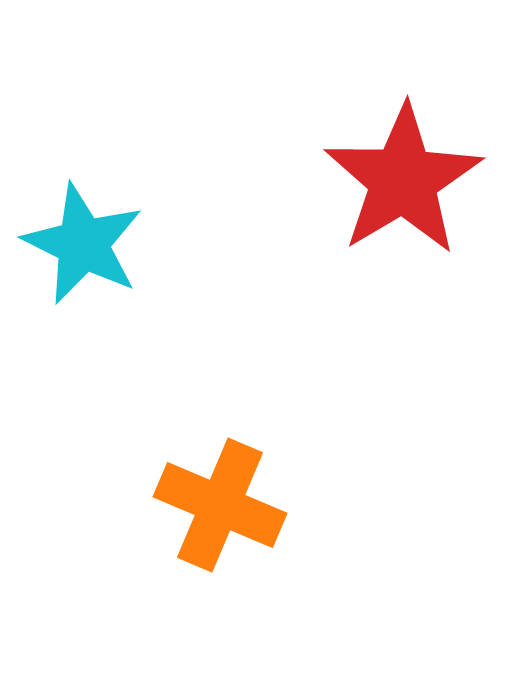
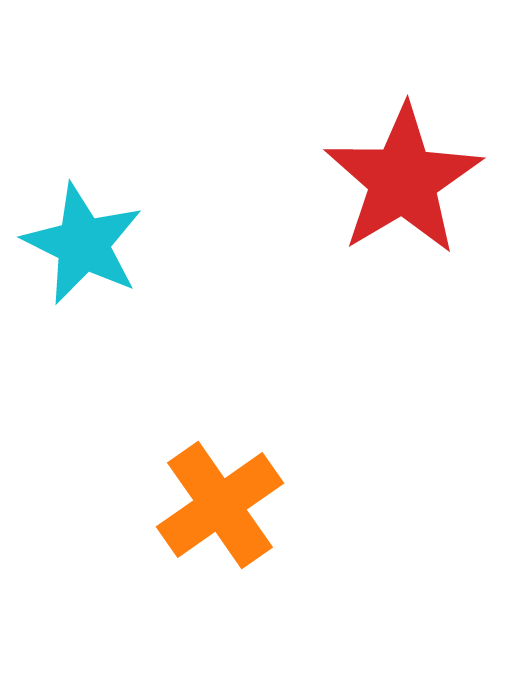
orange cross: rotated 32 degrees clockwise
